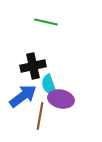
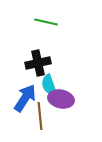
black cross: moved 5 px right, 3 px up
blue arrow: moved 2 px right, 2 px down; rotated 20 degrees counterclockwise
brown line: rotated 16 degrees counterclockwise
